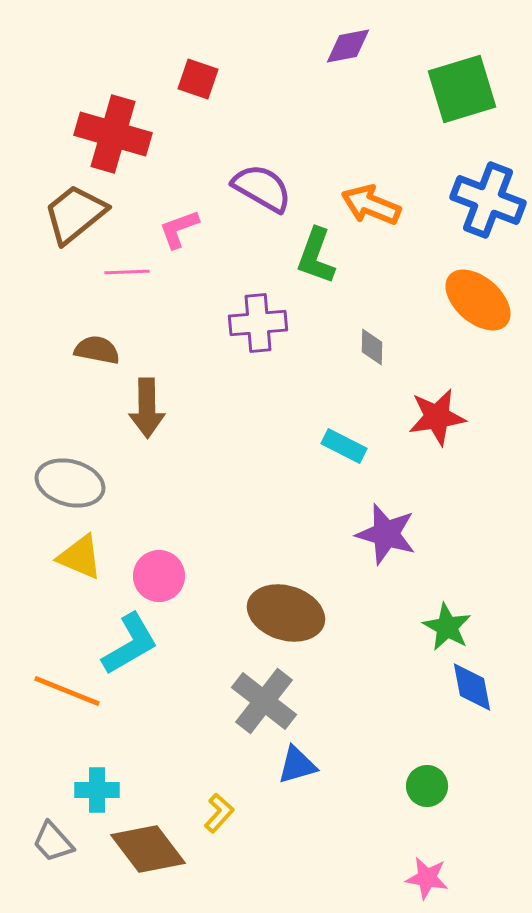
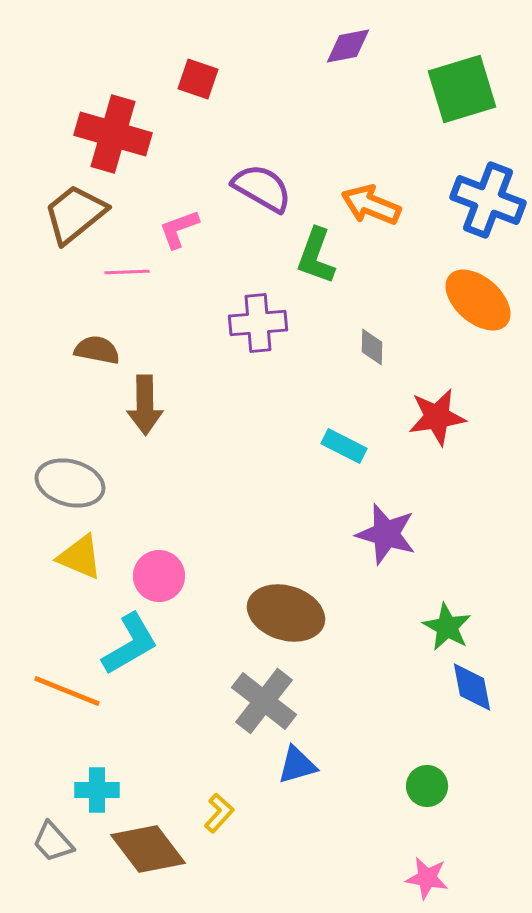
brown arrow: moved 2 px left, 3 px up
